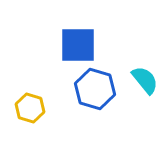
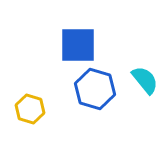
yellow hexagon: moved 1 px down
